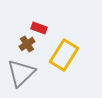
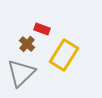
red rectangle: moved 3 px right, 1 px down
brown cross: rotated 14 degrees counterclockwise
